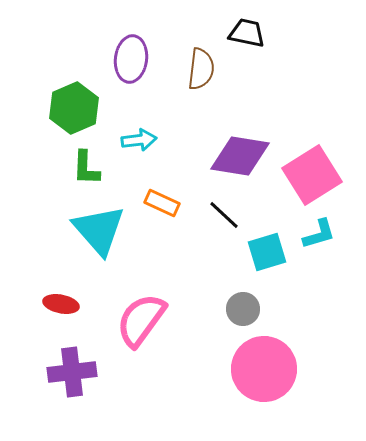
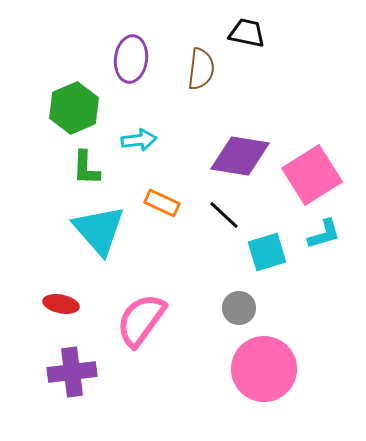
cyan L-shape: moved 5 px right
gray circle: moved 4 px left, 1 px up
